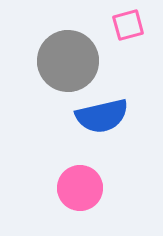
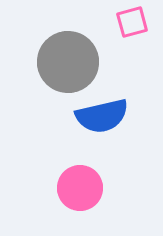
pink square: moved 4 px right, 3 px up
gray circle: moved 1 px down
